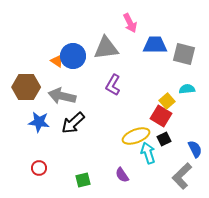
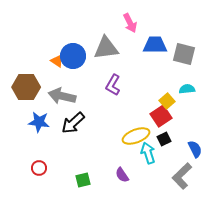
red square: rotated 25 degrees clockwise
